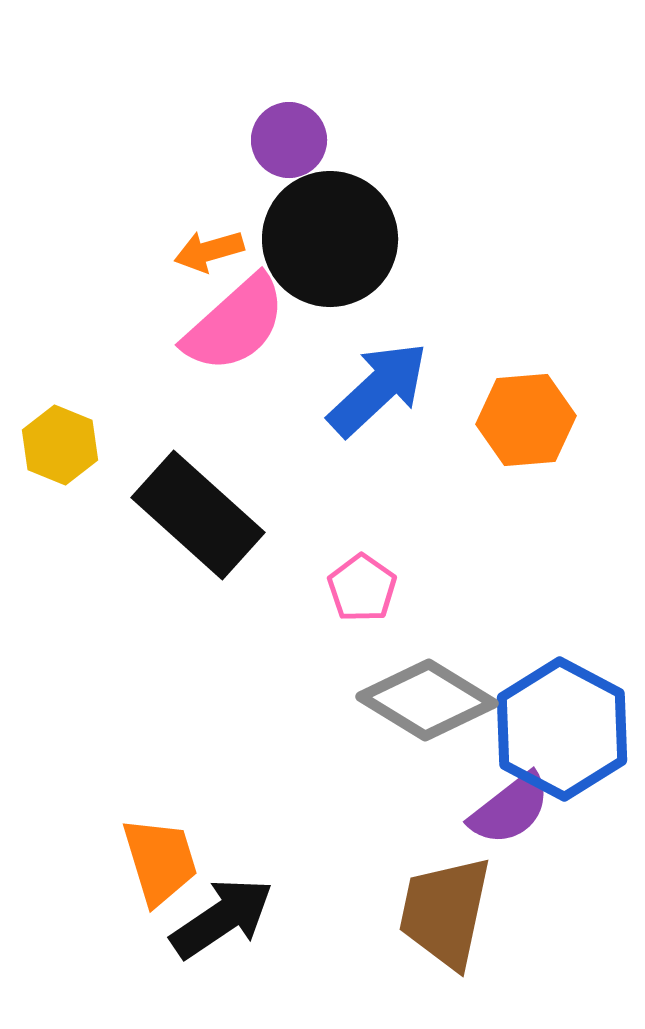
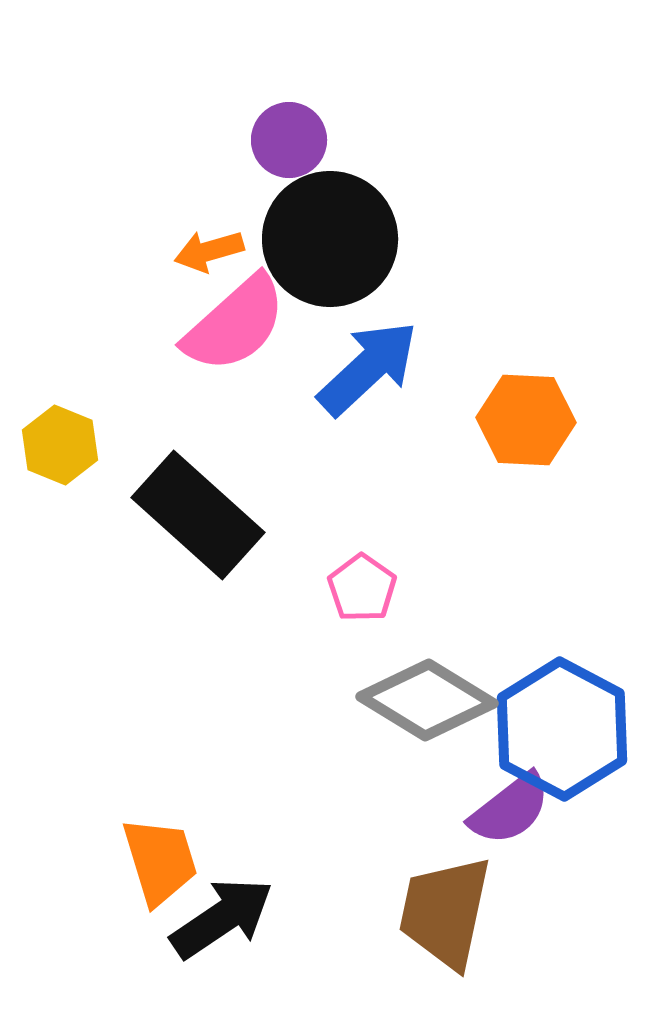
blue arrow: moved 10 px left, 21 px up
orange hexagon: rotated 8 degrees clockwise
